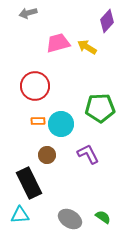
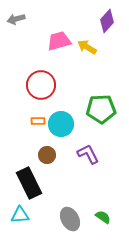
gray arrow: moved 12 px left, 6 px down
pink trapezoid: moved 1 px right, 2 px up
red circle: moved 6 px right, 1 px up
green pentagon: moved 1 px right, 1 px down
gray ellipse: rotated 30 degrees clockwise
